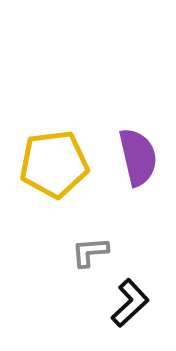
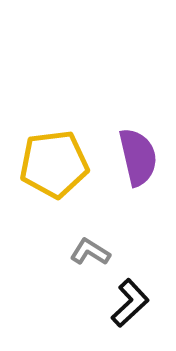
gray L-shape: rotated 36 degrees clockwise
